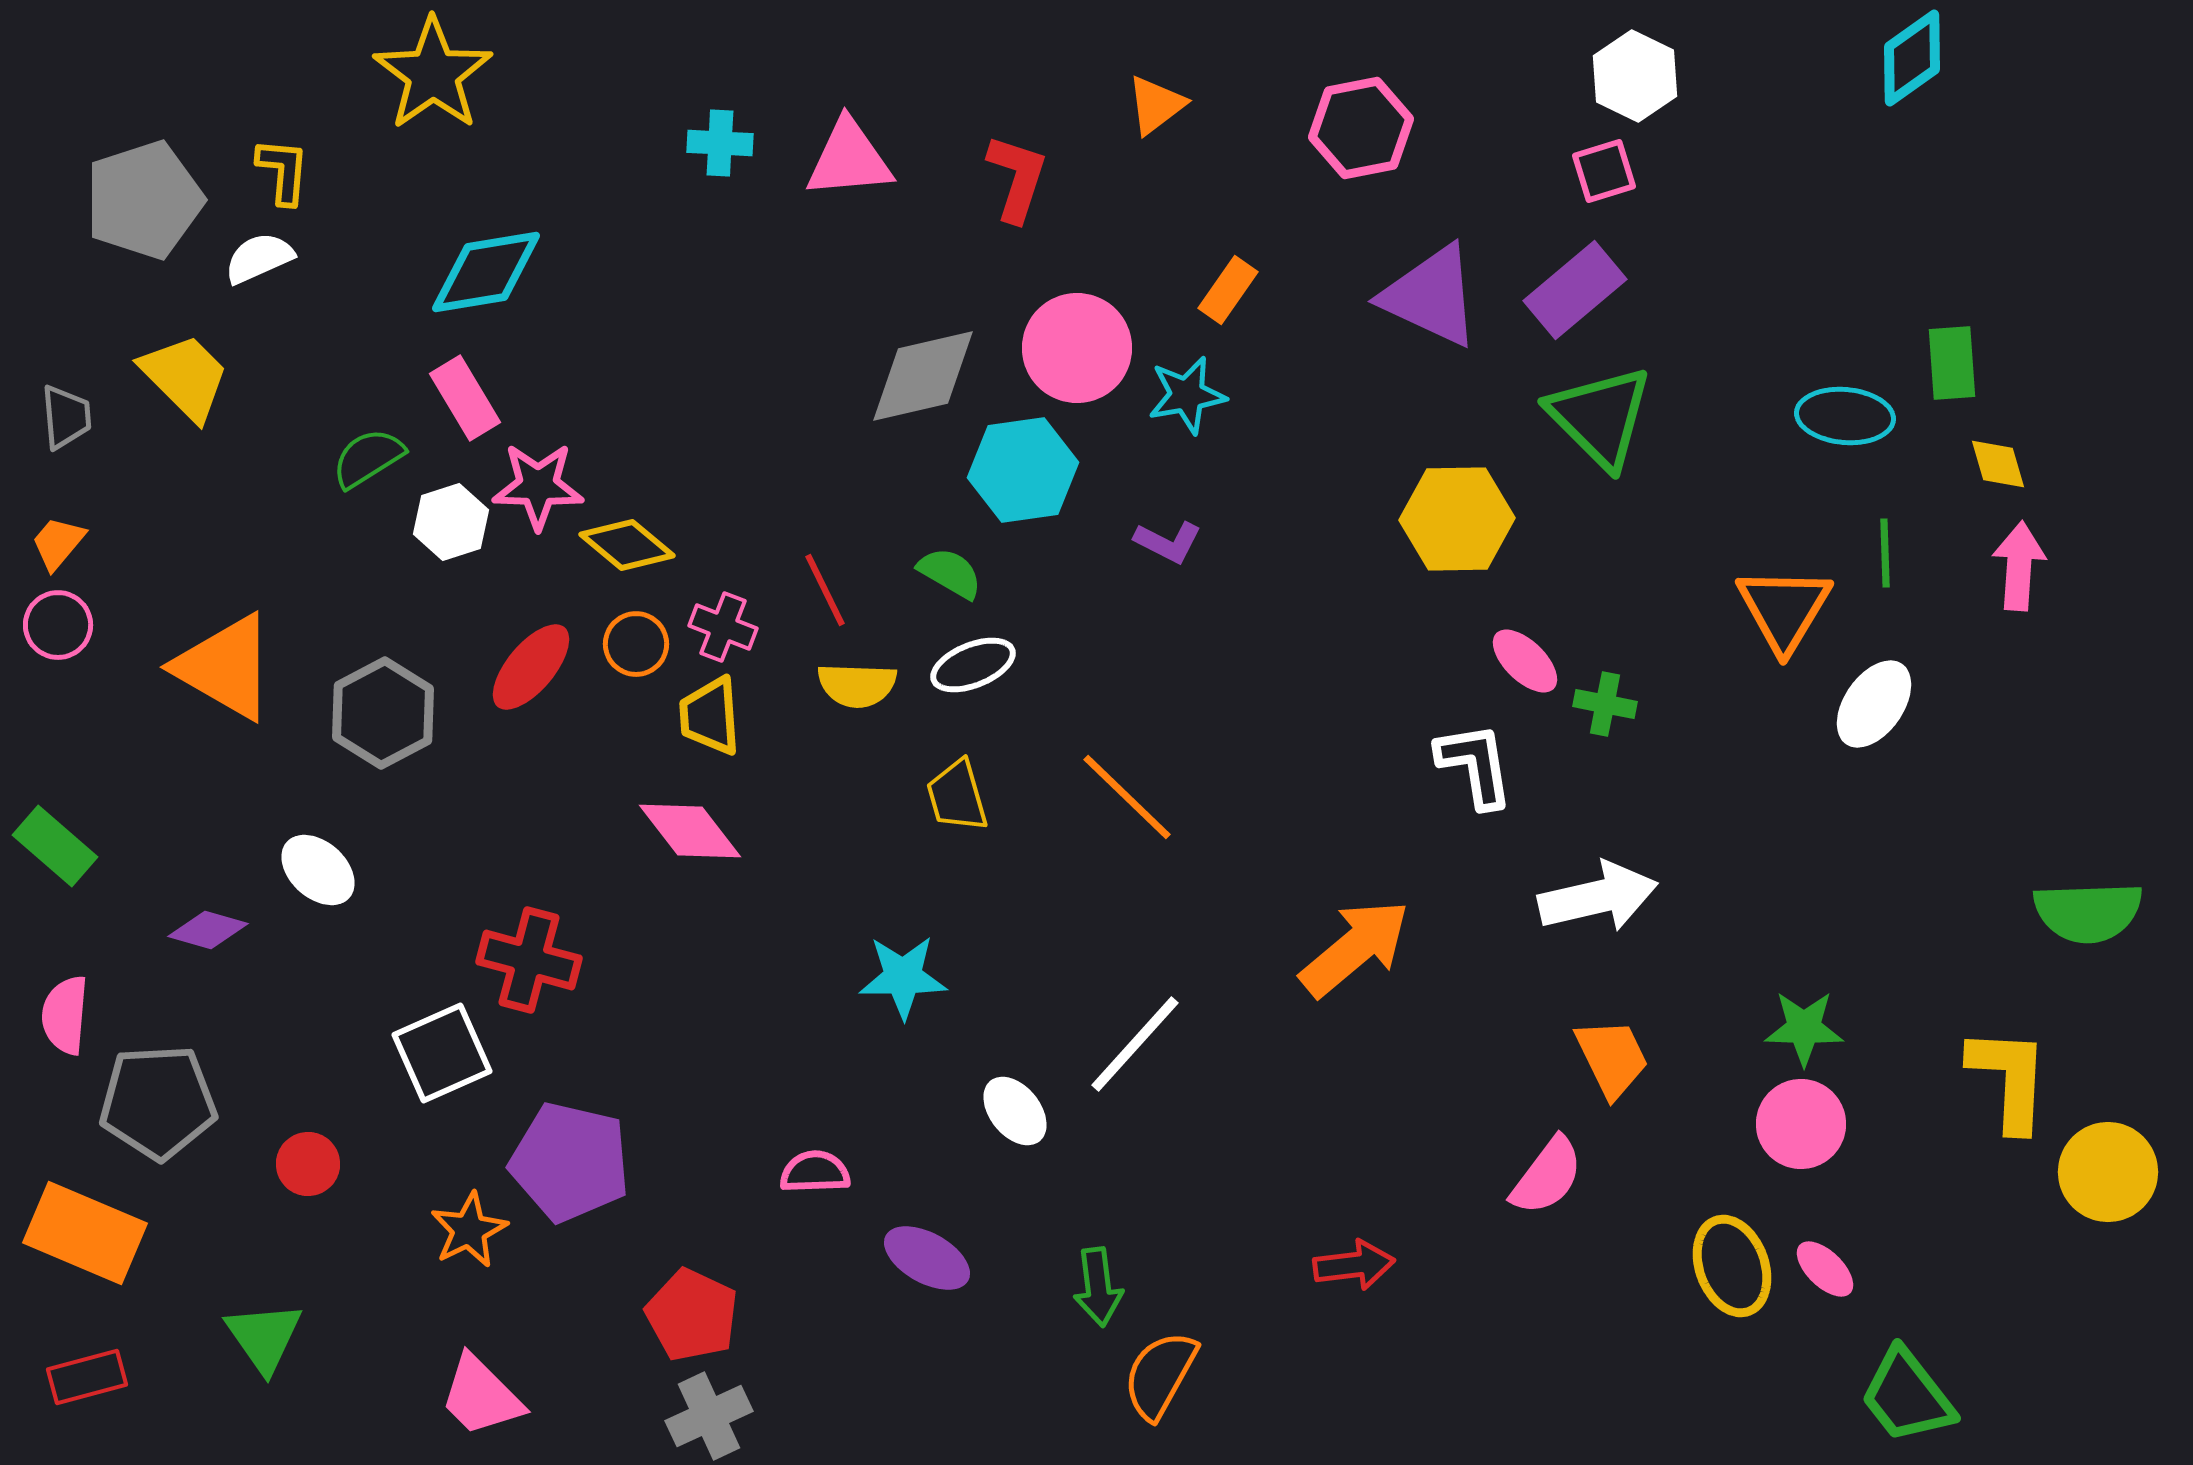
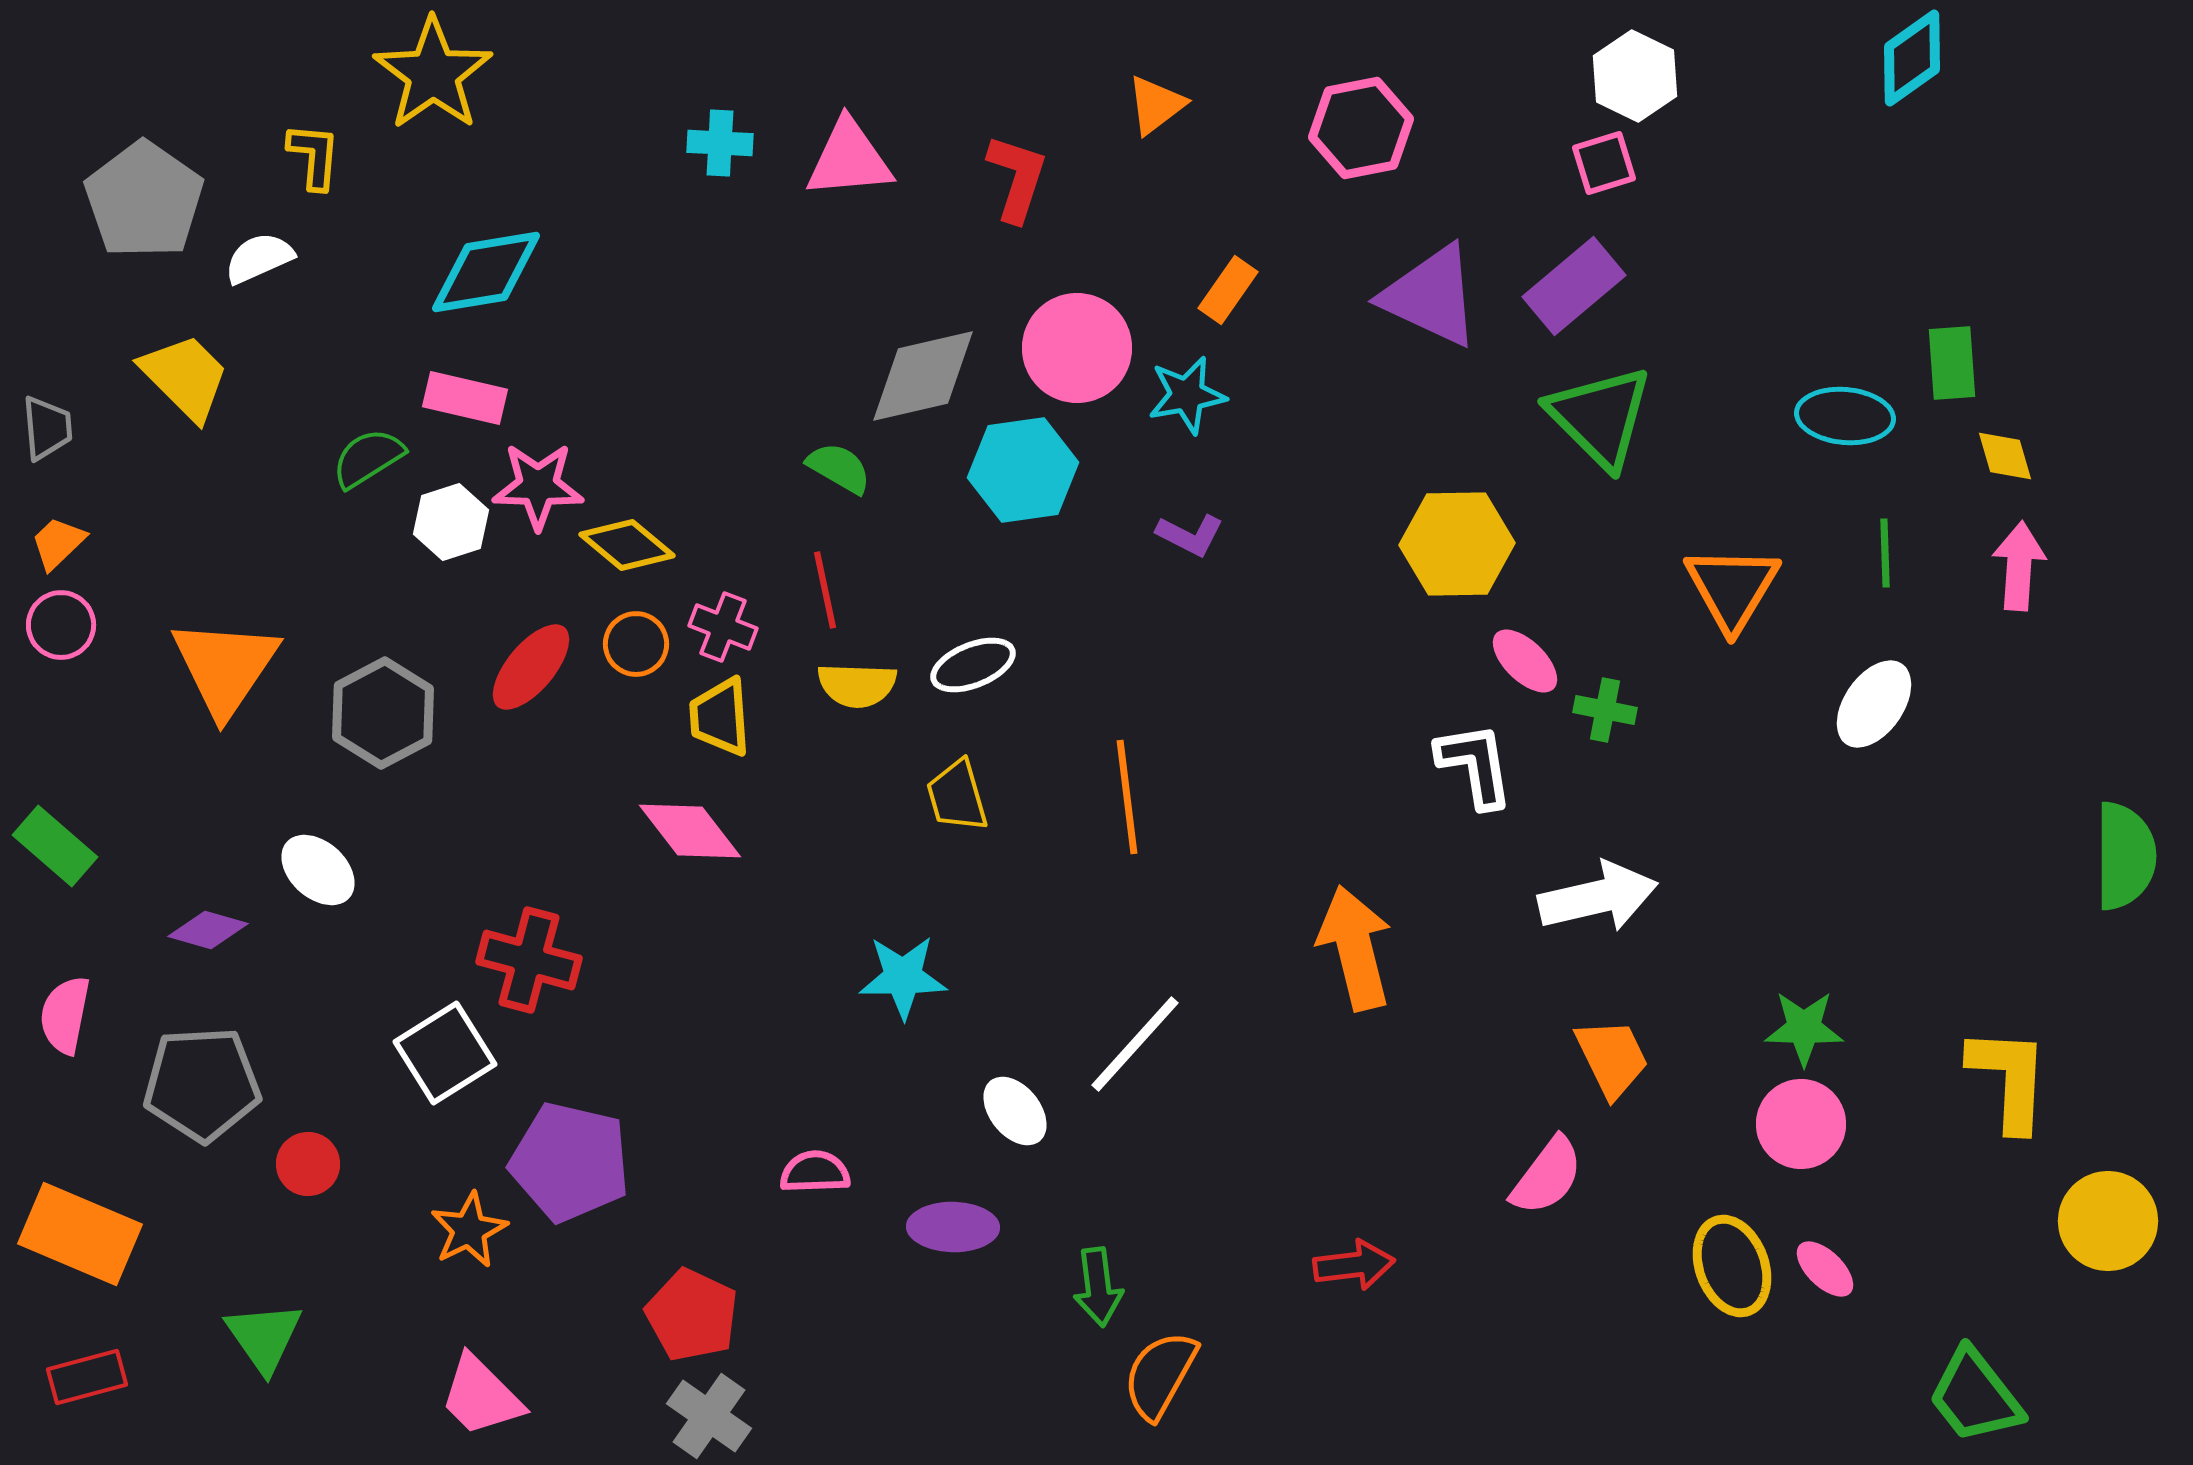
yellow L-shape at (283, 171): moved 31 px right, 15 px up
pink square at (1604, 171): moved 8 px up
gray pentagon at (144, 200): rotated 19 degrees counterclockwise
purple rectangle at (1575, 290): moved 1 px left, 4 px up
pink rectangle at (465, 398): rotated 46 degrees counterclockwise
gray trapezoid at (66, 417): moved 19 px left, 11 px down
yellow diamond at (1998, 464): moved 7 px right, 8 px up
yellow hexagon at (1457, 519): moved 25 px down
purple L-shape at (1168, 542): moved 22 px right, 7 px up
orange trapezoid at (58, 543): rotated 6 degrees clockwise
green semicircle at (950, 573): moved 111 px left, 105 px up
red line at (825, 590): rotated 14 degrees clockwise
orange triangle at (1784, 609): moved 52 px left, 21 px up
pink circle at (58, 625): moved 3 px right
orange triangle at (225, 667): rotated 34 degrees clockwise
green cross at (1605, 704): moved 6 px down
yellow trapezoid at (710, 716): moved 10 px right, 1 px down
orange line at (1127, 797): rotated 39 degrees clockwise
green semicircle at (2088, 912): moved 37 px right, 56 px up; rotated 88 degrees counterclockwise
orange arrow at (1355, 948): rotated 64 degrees counterclockwise
pink semicircle at (65, 1015): rotated 6 degrees clockwise
white square at (442, 1053): moved 3 px right; rotated 8 degrees counterclockwise
gray pentagon at (158, 1102): moved 44 px right, 18 px up
yellow circle at (2108, 1172): moved 49 px down
orange rectangle at (85, 1233): moved 5 px left, 1 px down
purple ellipse at (927, 1258): moved 26 px right, 31 px up; rotated 28 degrees counterclockwise
green trapezoid at (1907, 1396): moved 68 px right
gray cross at (709, 1416): rotated 30 degrees counterclockwise
